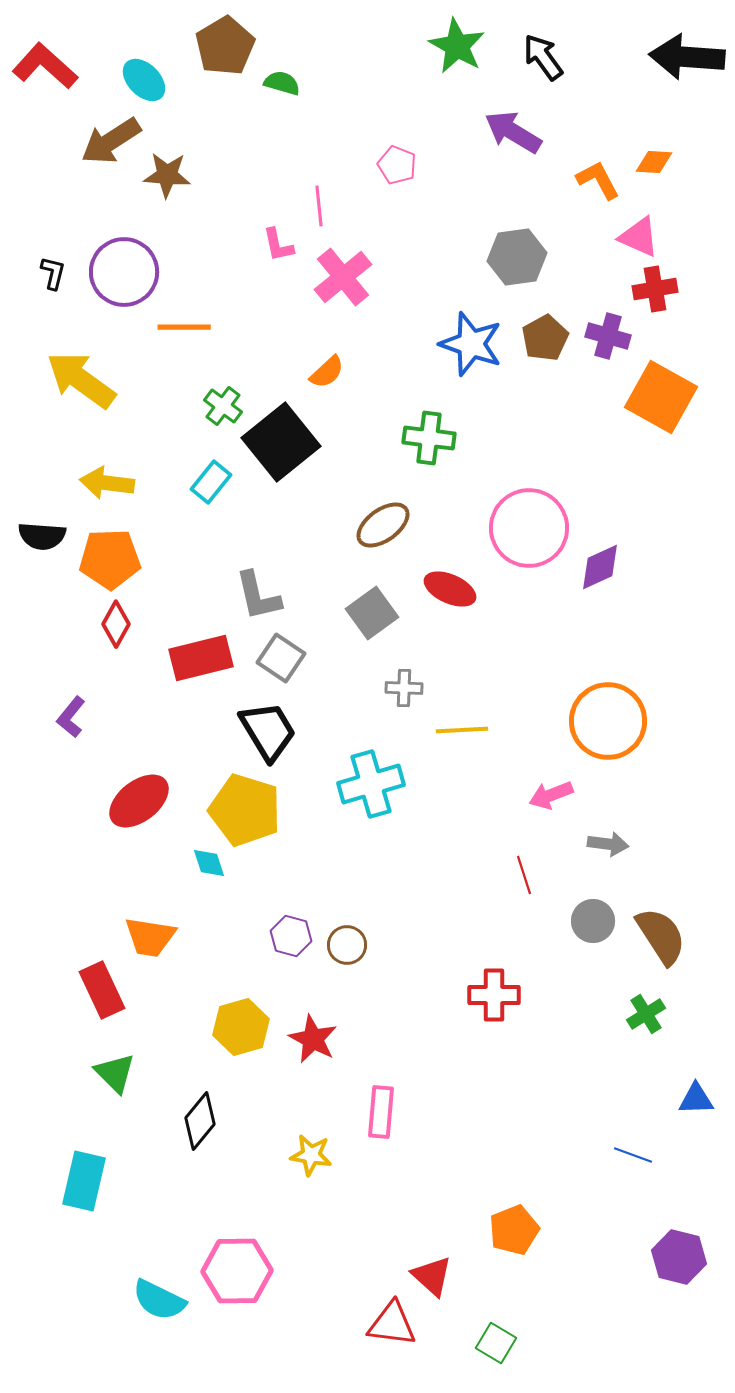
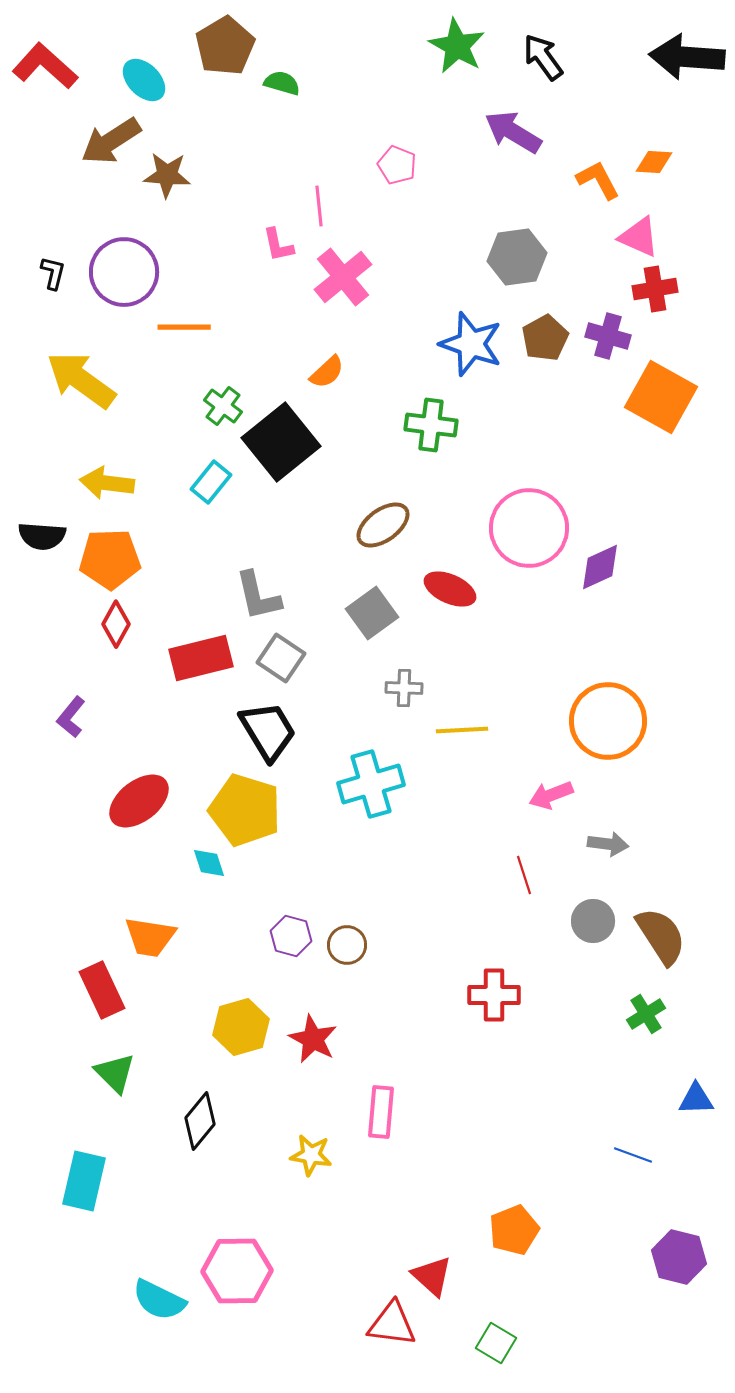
green cross at (429, 438): moved 2 px right, 13 px up
